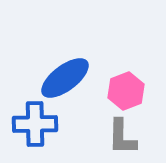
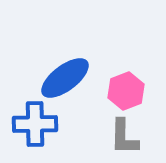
gray L-shape: moved 2 px right
